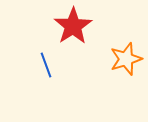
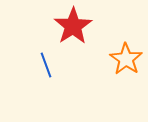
orange star: rotated 20 degrees counterclockwise
